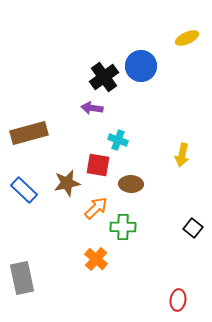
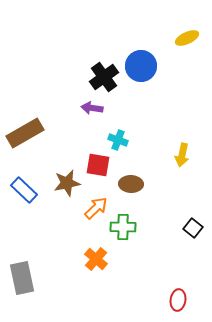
brown rectangle: moved 4 px left; rotated 15 degrees counterclockwise
